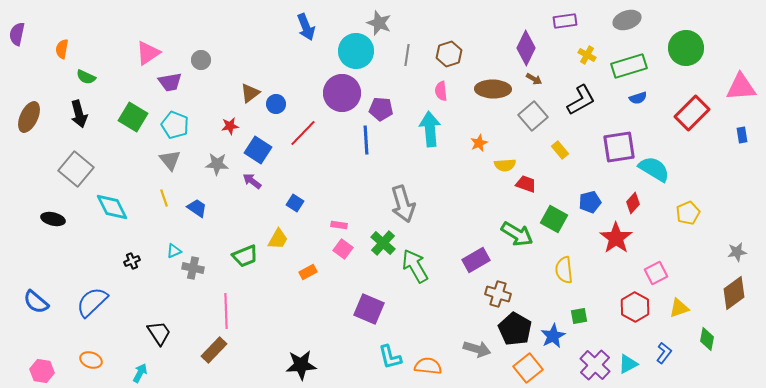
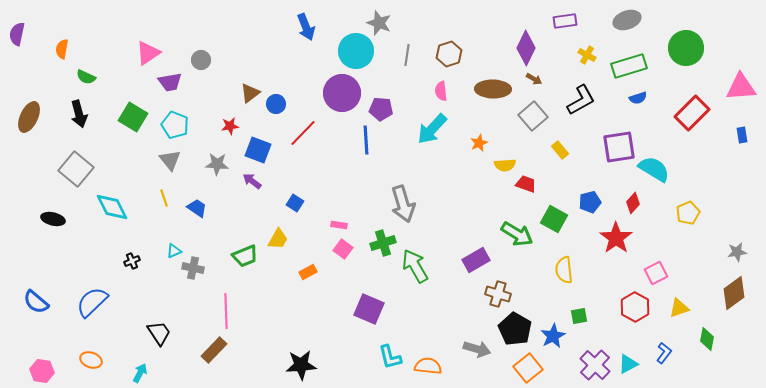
cyan arrow at (430, 129): moved 2 px right; rotated 132 degrees counterclockwise
blue square at (258, 150): rotated 12 degrees counterclockwise
green cross at (383, 243): rotated 30 degrees clockwise
